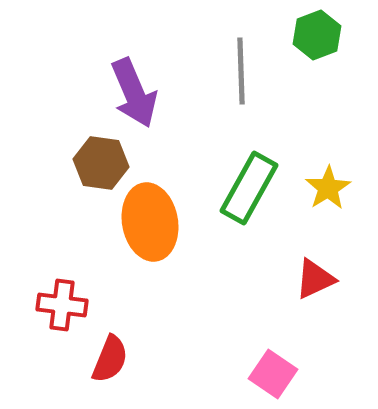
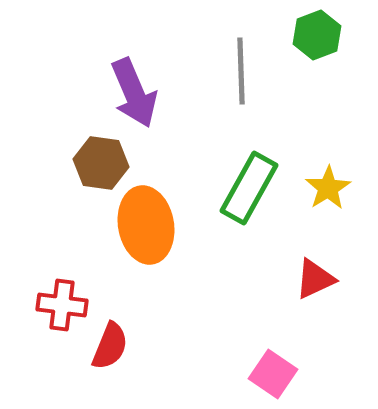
orange ellipse: moved 4 px left, 3 px down
red semicircle: moved 13 px up
